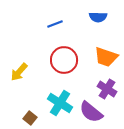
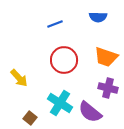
yellow arrow: moved 6 px down; rotated 84 degrees counterclockwise
purple cross: moved 1 px right, 1 px up; rotated 18 degrees counterclockwise
purple semicircle: moved 1 px left
